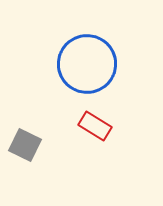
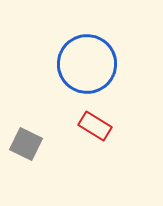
gray square: moved 1 px right, 1 px up
